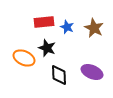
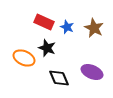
red rectangle: rotated 30 degrees clockwise
black diamond: moved 3 px down; rotated 20 degrees counterclockwise
